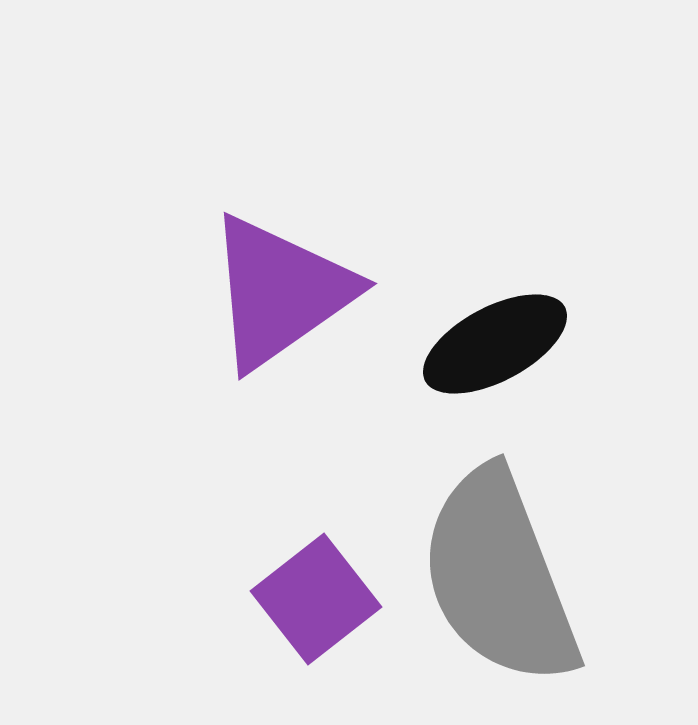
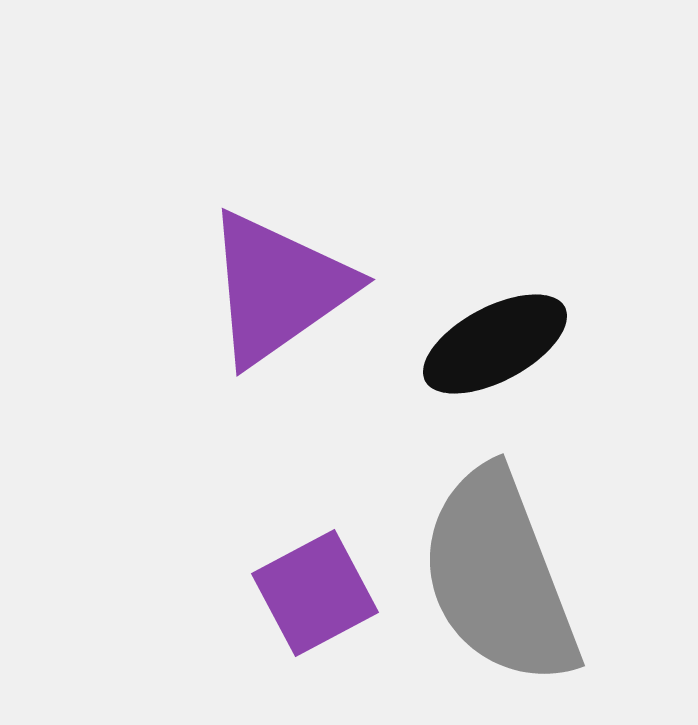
purple triangle: moved 2 px left, 4 px up
purple square: moved 1 px left, 6 px up; rotated 10 degrees clockwise
